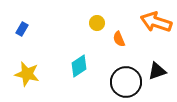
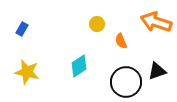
yellow circle: moved 1 px down
orange semicircle: moved 2 px right, 2 px down
yellow star: moved 2 px up
